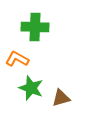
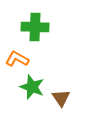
green star: moved 1 px right, 1 px up
brown triangle: rotated 48 degrees counterclockwise
